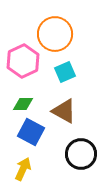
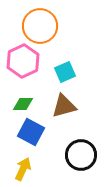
orange circle: moved 15 px left, 8 px up
brown triangle: moved 5 px up; rotated 44 degrees counterclockwise
black circle: moved 1 px down
